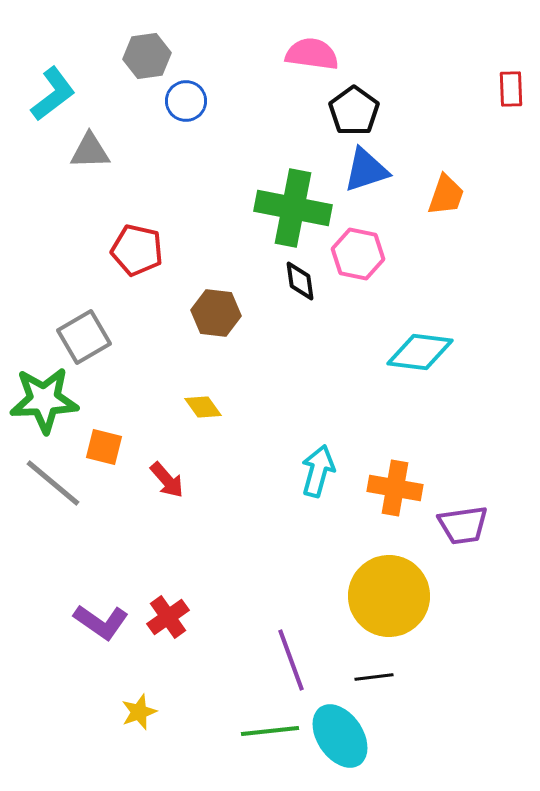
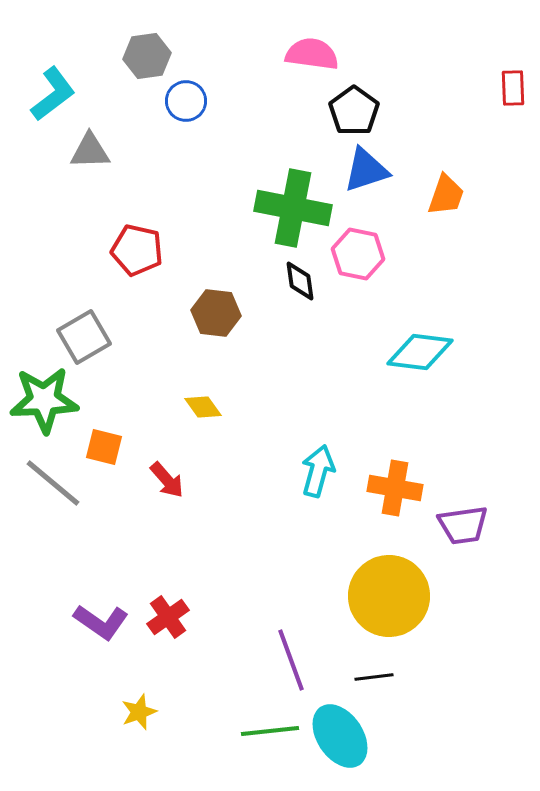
red rectangle: moved 2 px right, 1 px up
